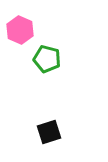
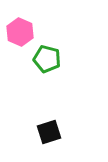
pink hexagon: moved 2 px down
